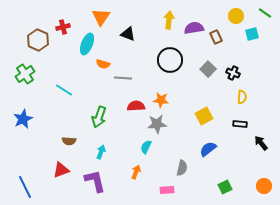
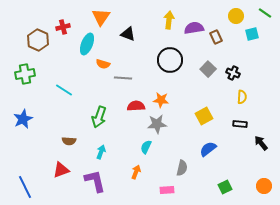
green cross: rotated 24 degrees clockwise
